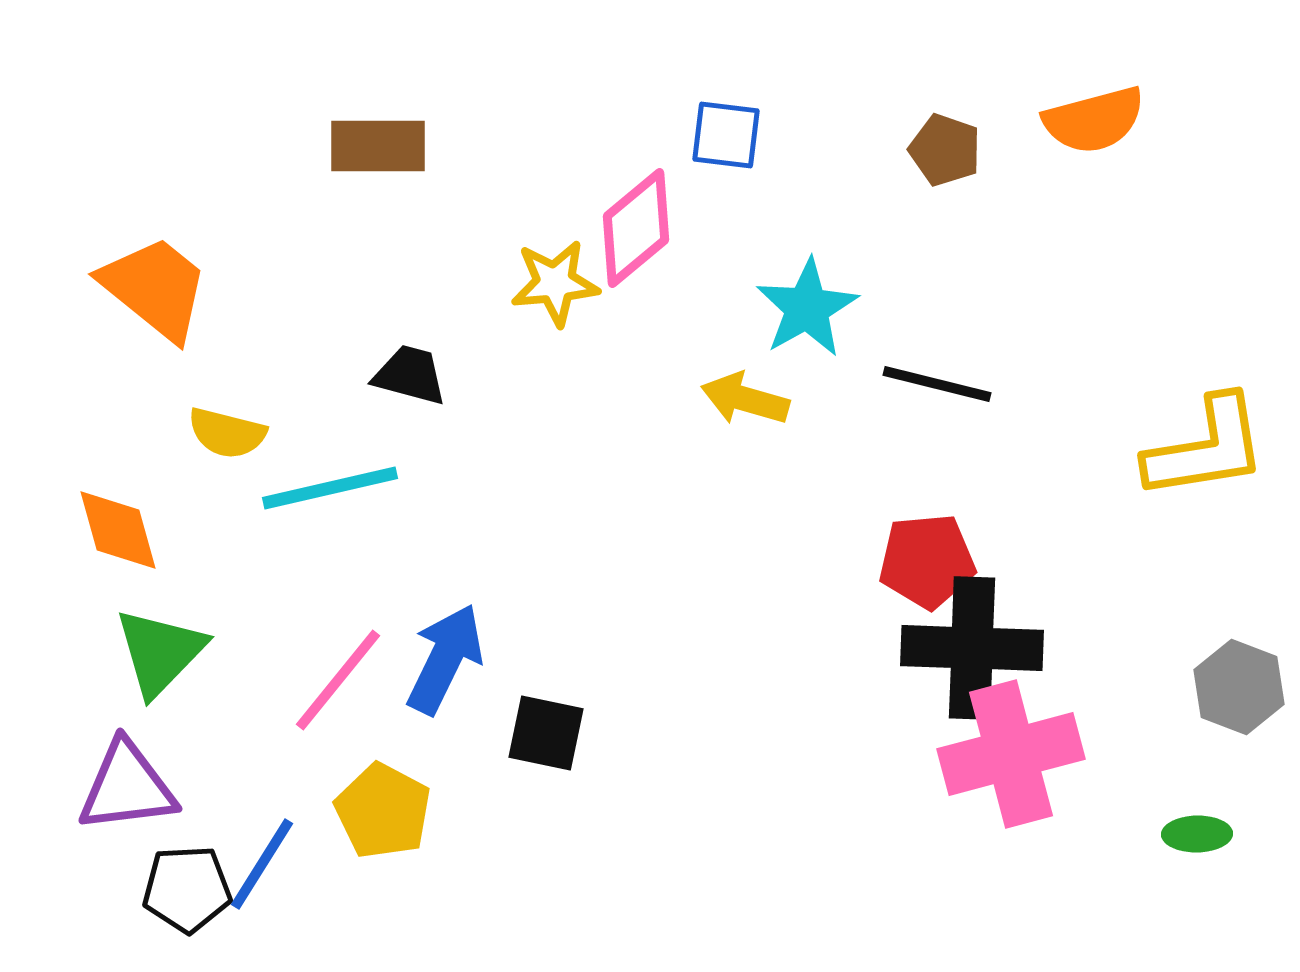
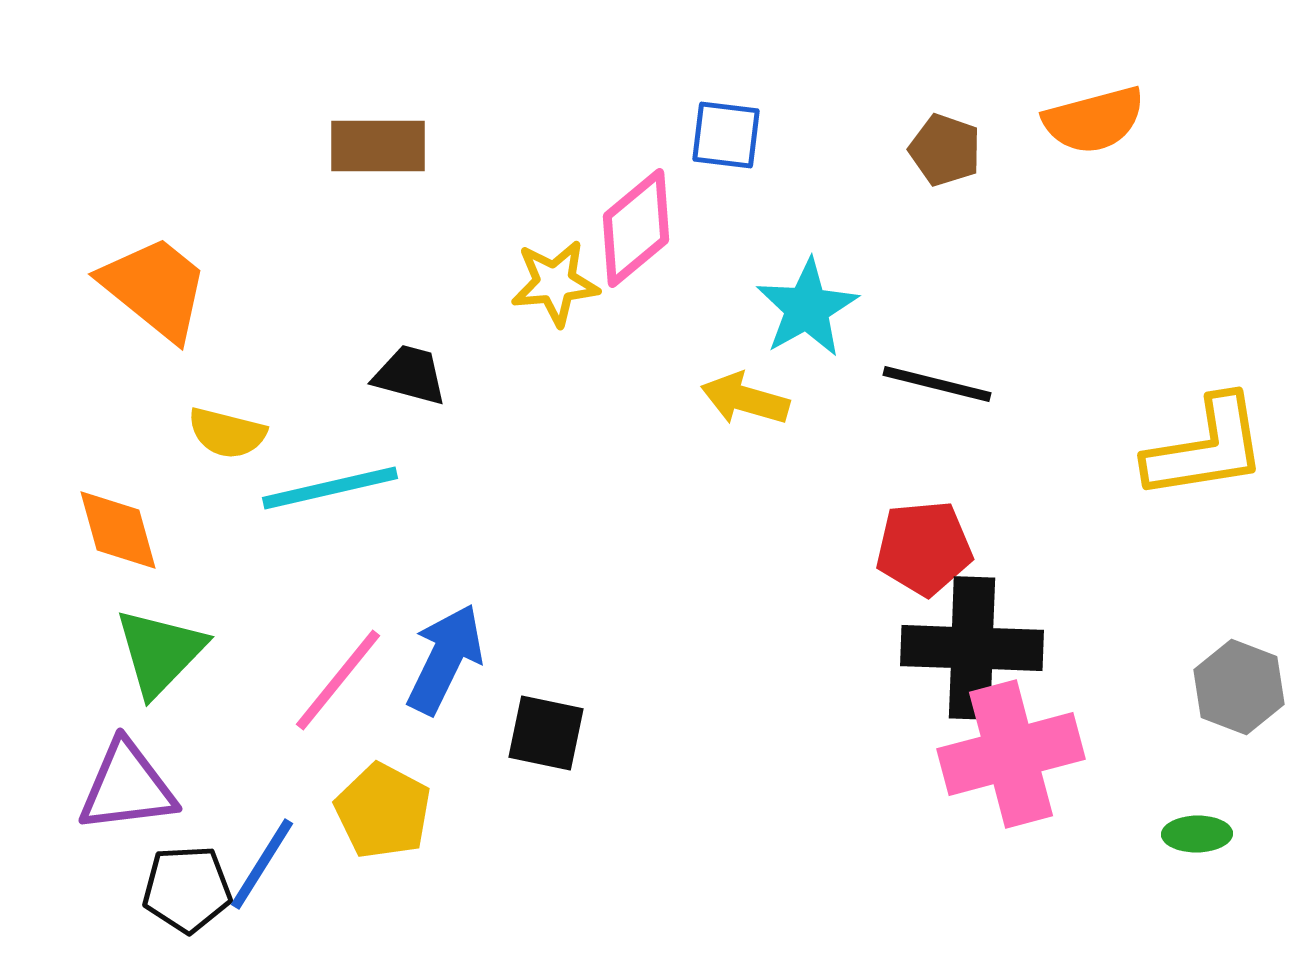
red pentagon: moved 3 px left, 13 px up
